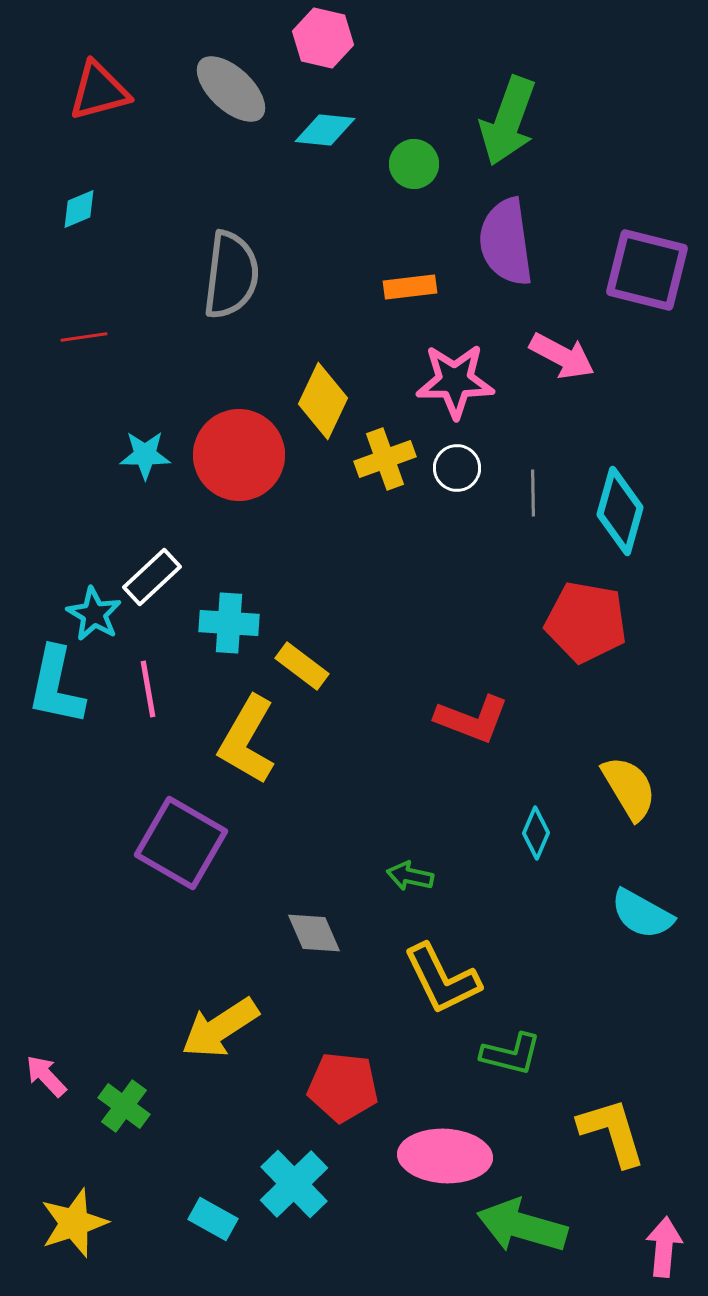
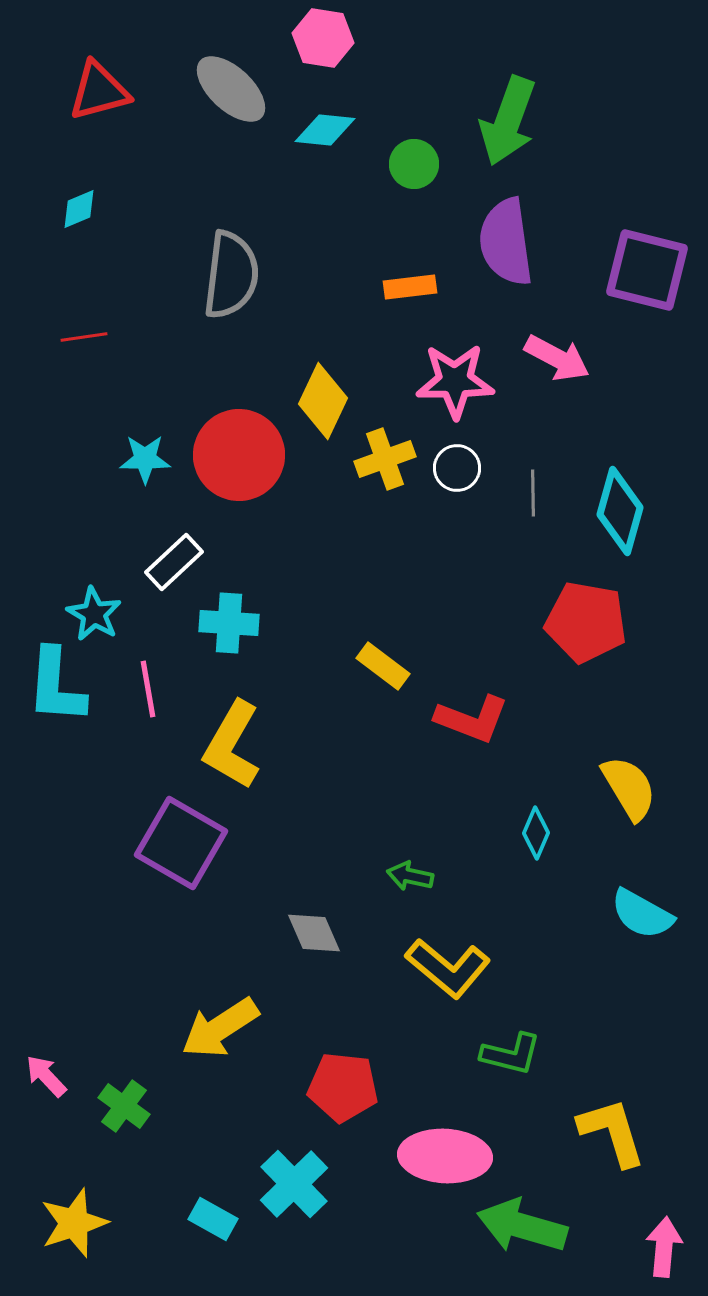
pink hexagon at (323, 38): rotated 4 degrees counterclockwise
pink arrow at (562, 356): moved 5 px left, 2 px down
cyan star at (145, 455): moved 4 px down
white rectangle at (152, 577): moved 22 px right, 15 px up
yellow rectangle at (302, 666): moved 81 px right
cyan L-shape at (56, 686): rotated 8 degrees counterclockwise
yellow L-shape at (247, 740): moved 15 px left, 5 px down
yellow L-shape at (442, 979): moved 6 px right, 11 px up; rotated 24 degrees counterclockwise
